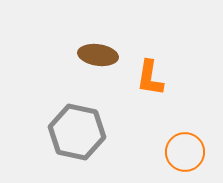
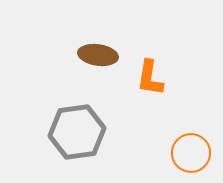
gray hexagon: rotated 20 degrees counterclockwise
orange circle: moved 6 px right, 1 px down
